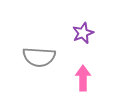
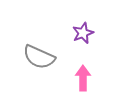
gray semicircle: rotated 20 degrees clockwise
